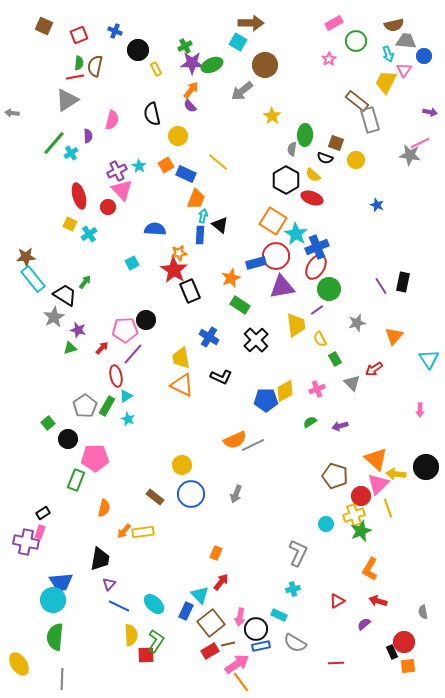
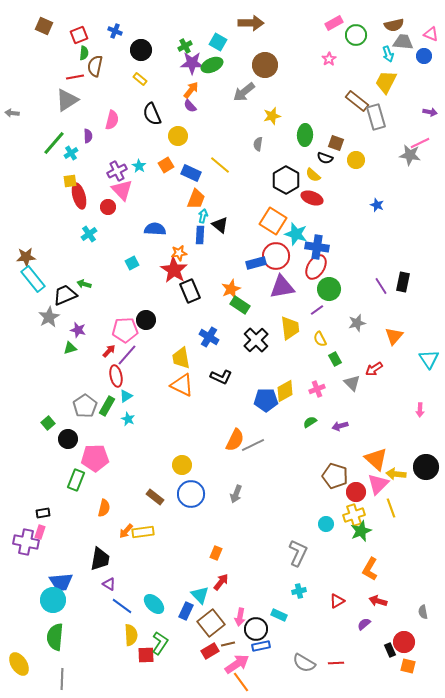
green circle at (356, 41): moved 6 px up
gray trapezoid at (406, 41): moved 3 px left, 1 px down
cyan square at (238, 42): moved 20 px left
black circle at (138, 50): moved 3 px right
green semicircle at (79, 63): moved 5 px right, 10 px up
yellow rectangle at (156, 69): moved 16 px left, 10 px down; rotated 24 degrees counterclockwise
pink triangle at (404, 70): moved 27 px right, 36 px up; rotated 42 degrees counterclockwise
gray arrow at (242, 91): moved 2 px right, 1 px down
black semicircle at (152, 114): rotated 10 degrees counterclockwise
yellow star at (272, 116): rotated 24 degrees clockwise
gray rectangle at (370, 120): moved 6 px right, 3 px up
gray semicircle at (292, 149): moved 34 px left, 5 px up
yellow line at (218, 162): moved 2 px right, 3 px down
blue rectangle at (186, 174): moved 5 px right, 1 px up
yellow square at (70, 224): moved 43 px up; rotated 32 degrees counterclockwise
cyan star at (296, 234): rotated 15 degrees counterclockwise
blue cross at (317, 247): rotated 30 degrees clockwise
orange star at (231, 278): moved 11 px down
green arrow at (85, 282): moved 1 px left, 2 px down; rotated 112 degrees counterclockwise
black trapezoid at (65, 295): rotated 55 degrees counterclockwise
gray star at (54, 317): moved 5 px left
yellow trapezoid at (296, 325): moved 6 px left, 3 px down
red arrow at (102, 348): moved 7 px right, 3 px down
purple line at (133, 354): moved 6 px left, 1 px down
orange semicircle at (235, 440): rotated 40 degrees counterclockwise
red circle at (361, 496): moved 5 px left, 4 px up
yellow line at (388, 508): moved 3 px right
black rectangle at (43, 513): rotated 24 degrees clockwise
orange arrow at (124, 531): moved 2 px right
purple triangle at (109, 584): rotated 40 degrees counterclockwise
cyan cross at (293, 589): moved 6 px right, 2 px down
blue line at (119, 606): moved 3 px right; rotated 10 degrees clockwise
green L-shape at (156, 641): moved 4 px right, 2 px down
gray semicircle at (295, 643): moved 9 px right, 20 px down
black rectangle at (392, 652): moved 2 px left, 2 px up
orange square at (408, 666): rotated 21 degrees clockwise
